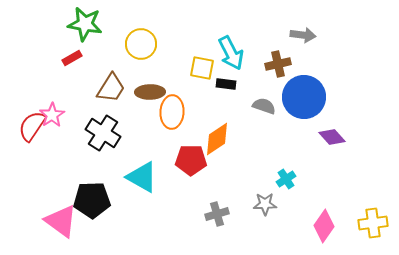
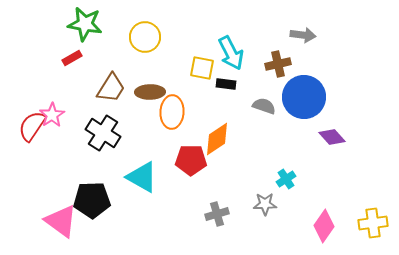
yellow circle: moved 4 px right, 7 px up
